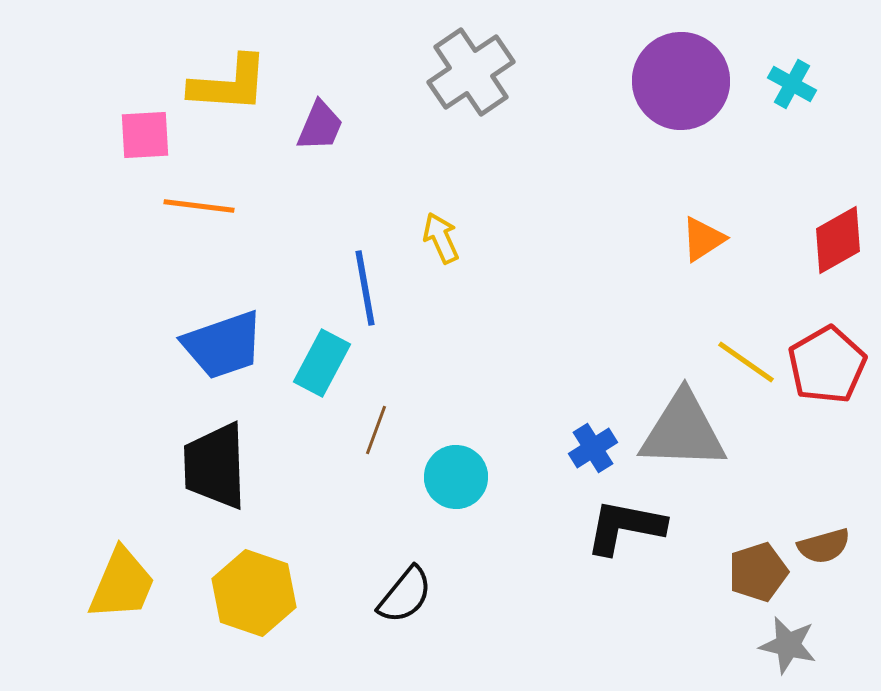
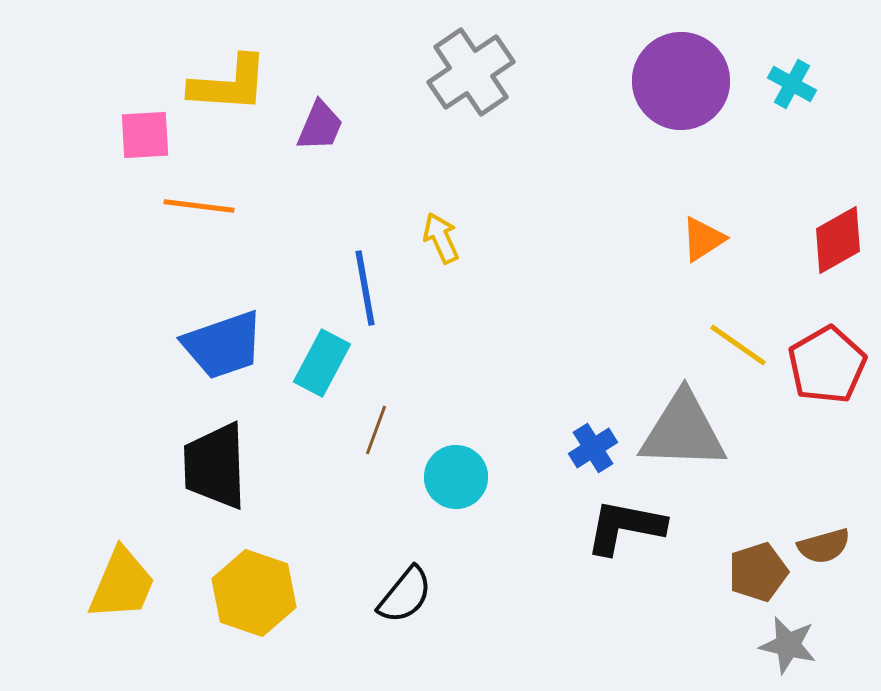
yellow line: moved 8 px left, 17 px up
